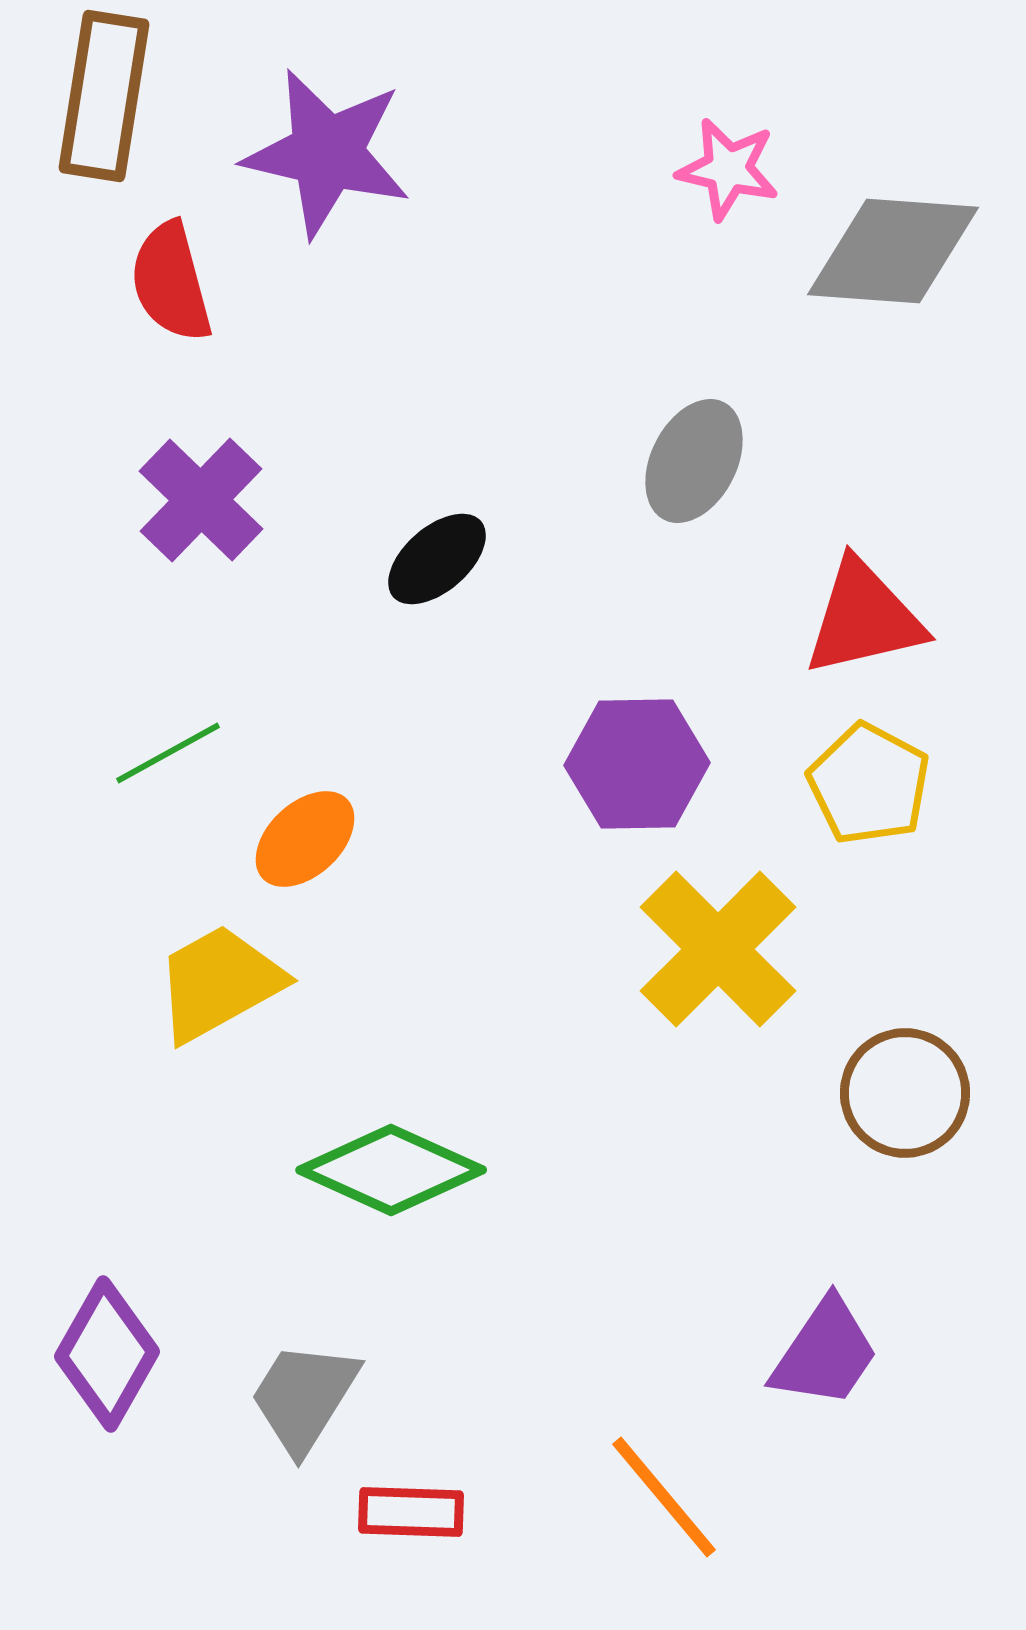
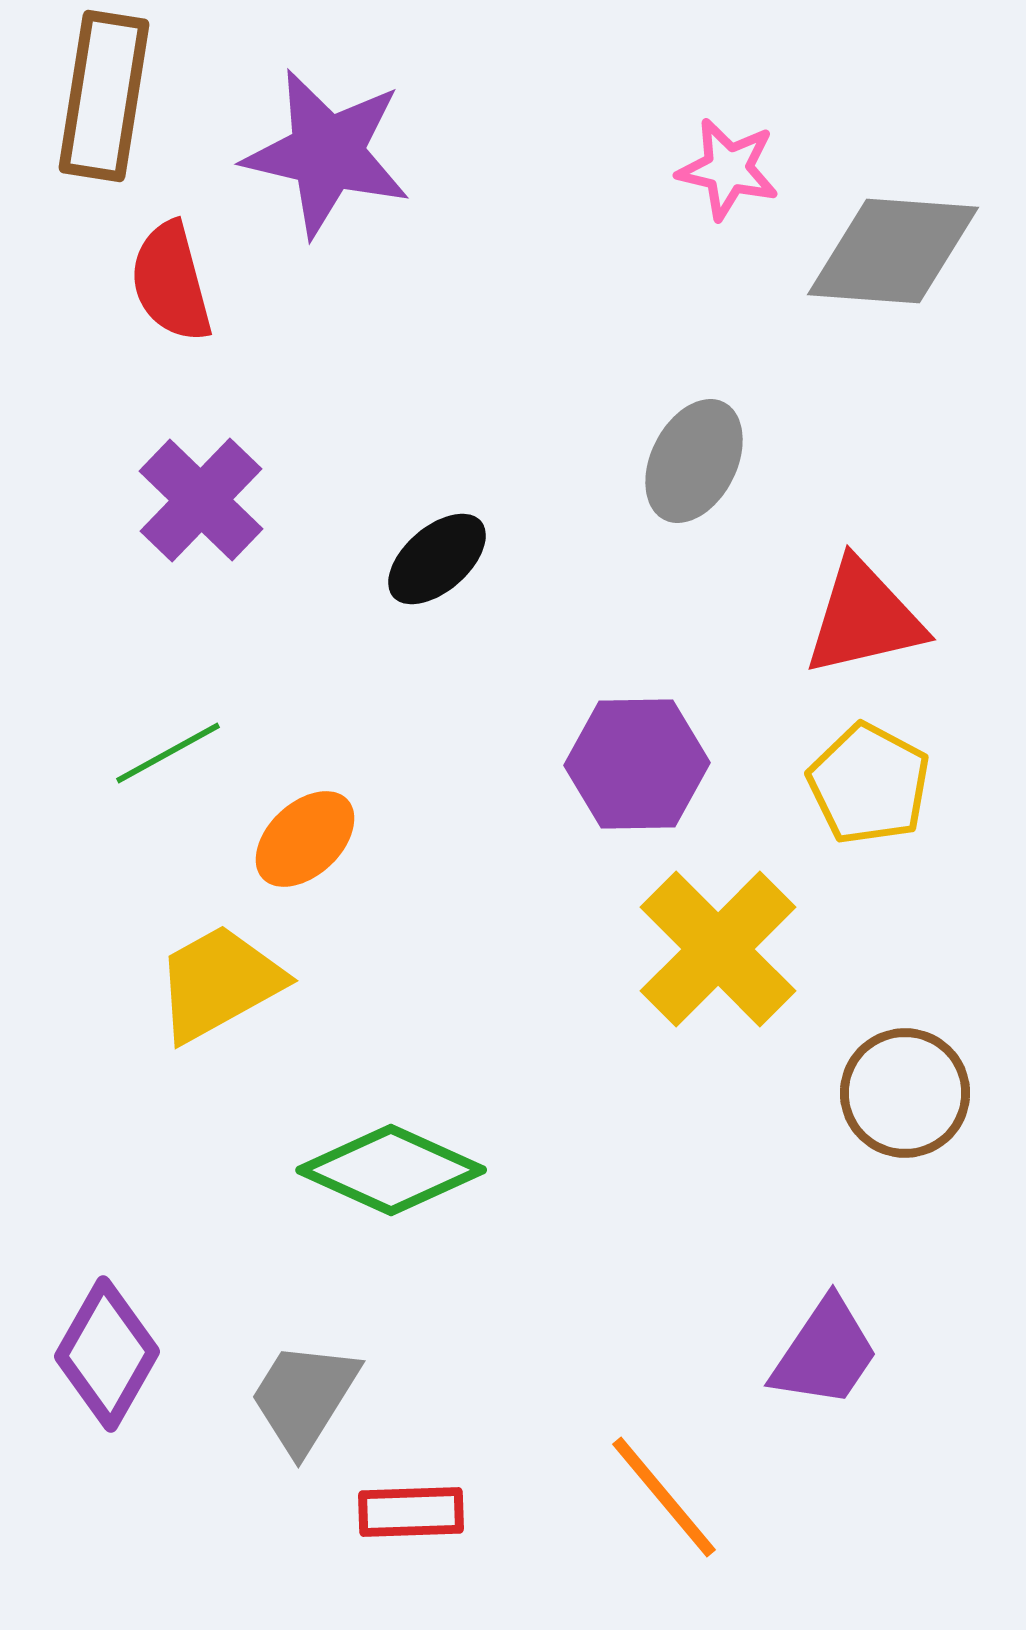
red rectangle: rotated 4 degrees counterclockwise
